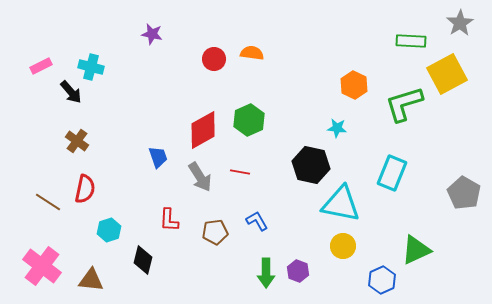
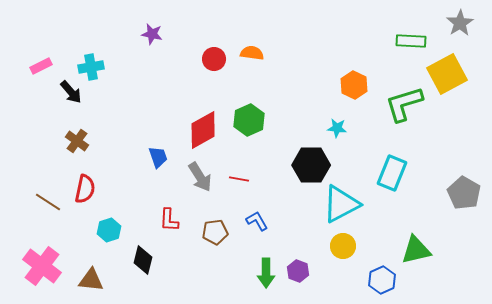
cyan cross: rotated 25 degrees counterclockwise
black hexagon: rotated 12 degrees counterclockwise
red line: moved 1 px left, 7 px down
cyan triangle: rotated 39 degrees counterclockwise
green triangle: rotated 12 degrees clockwise
